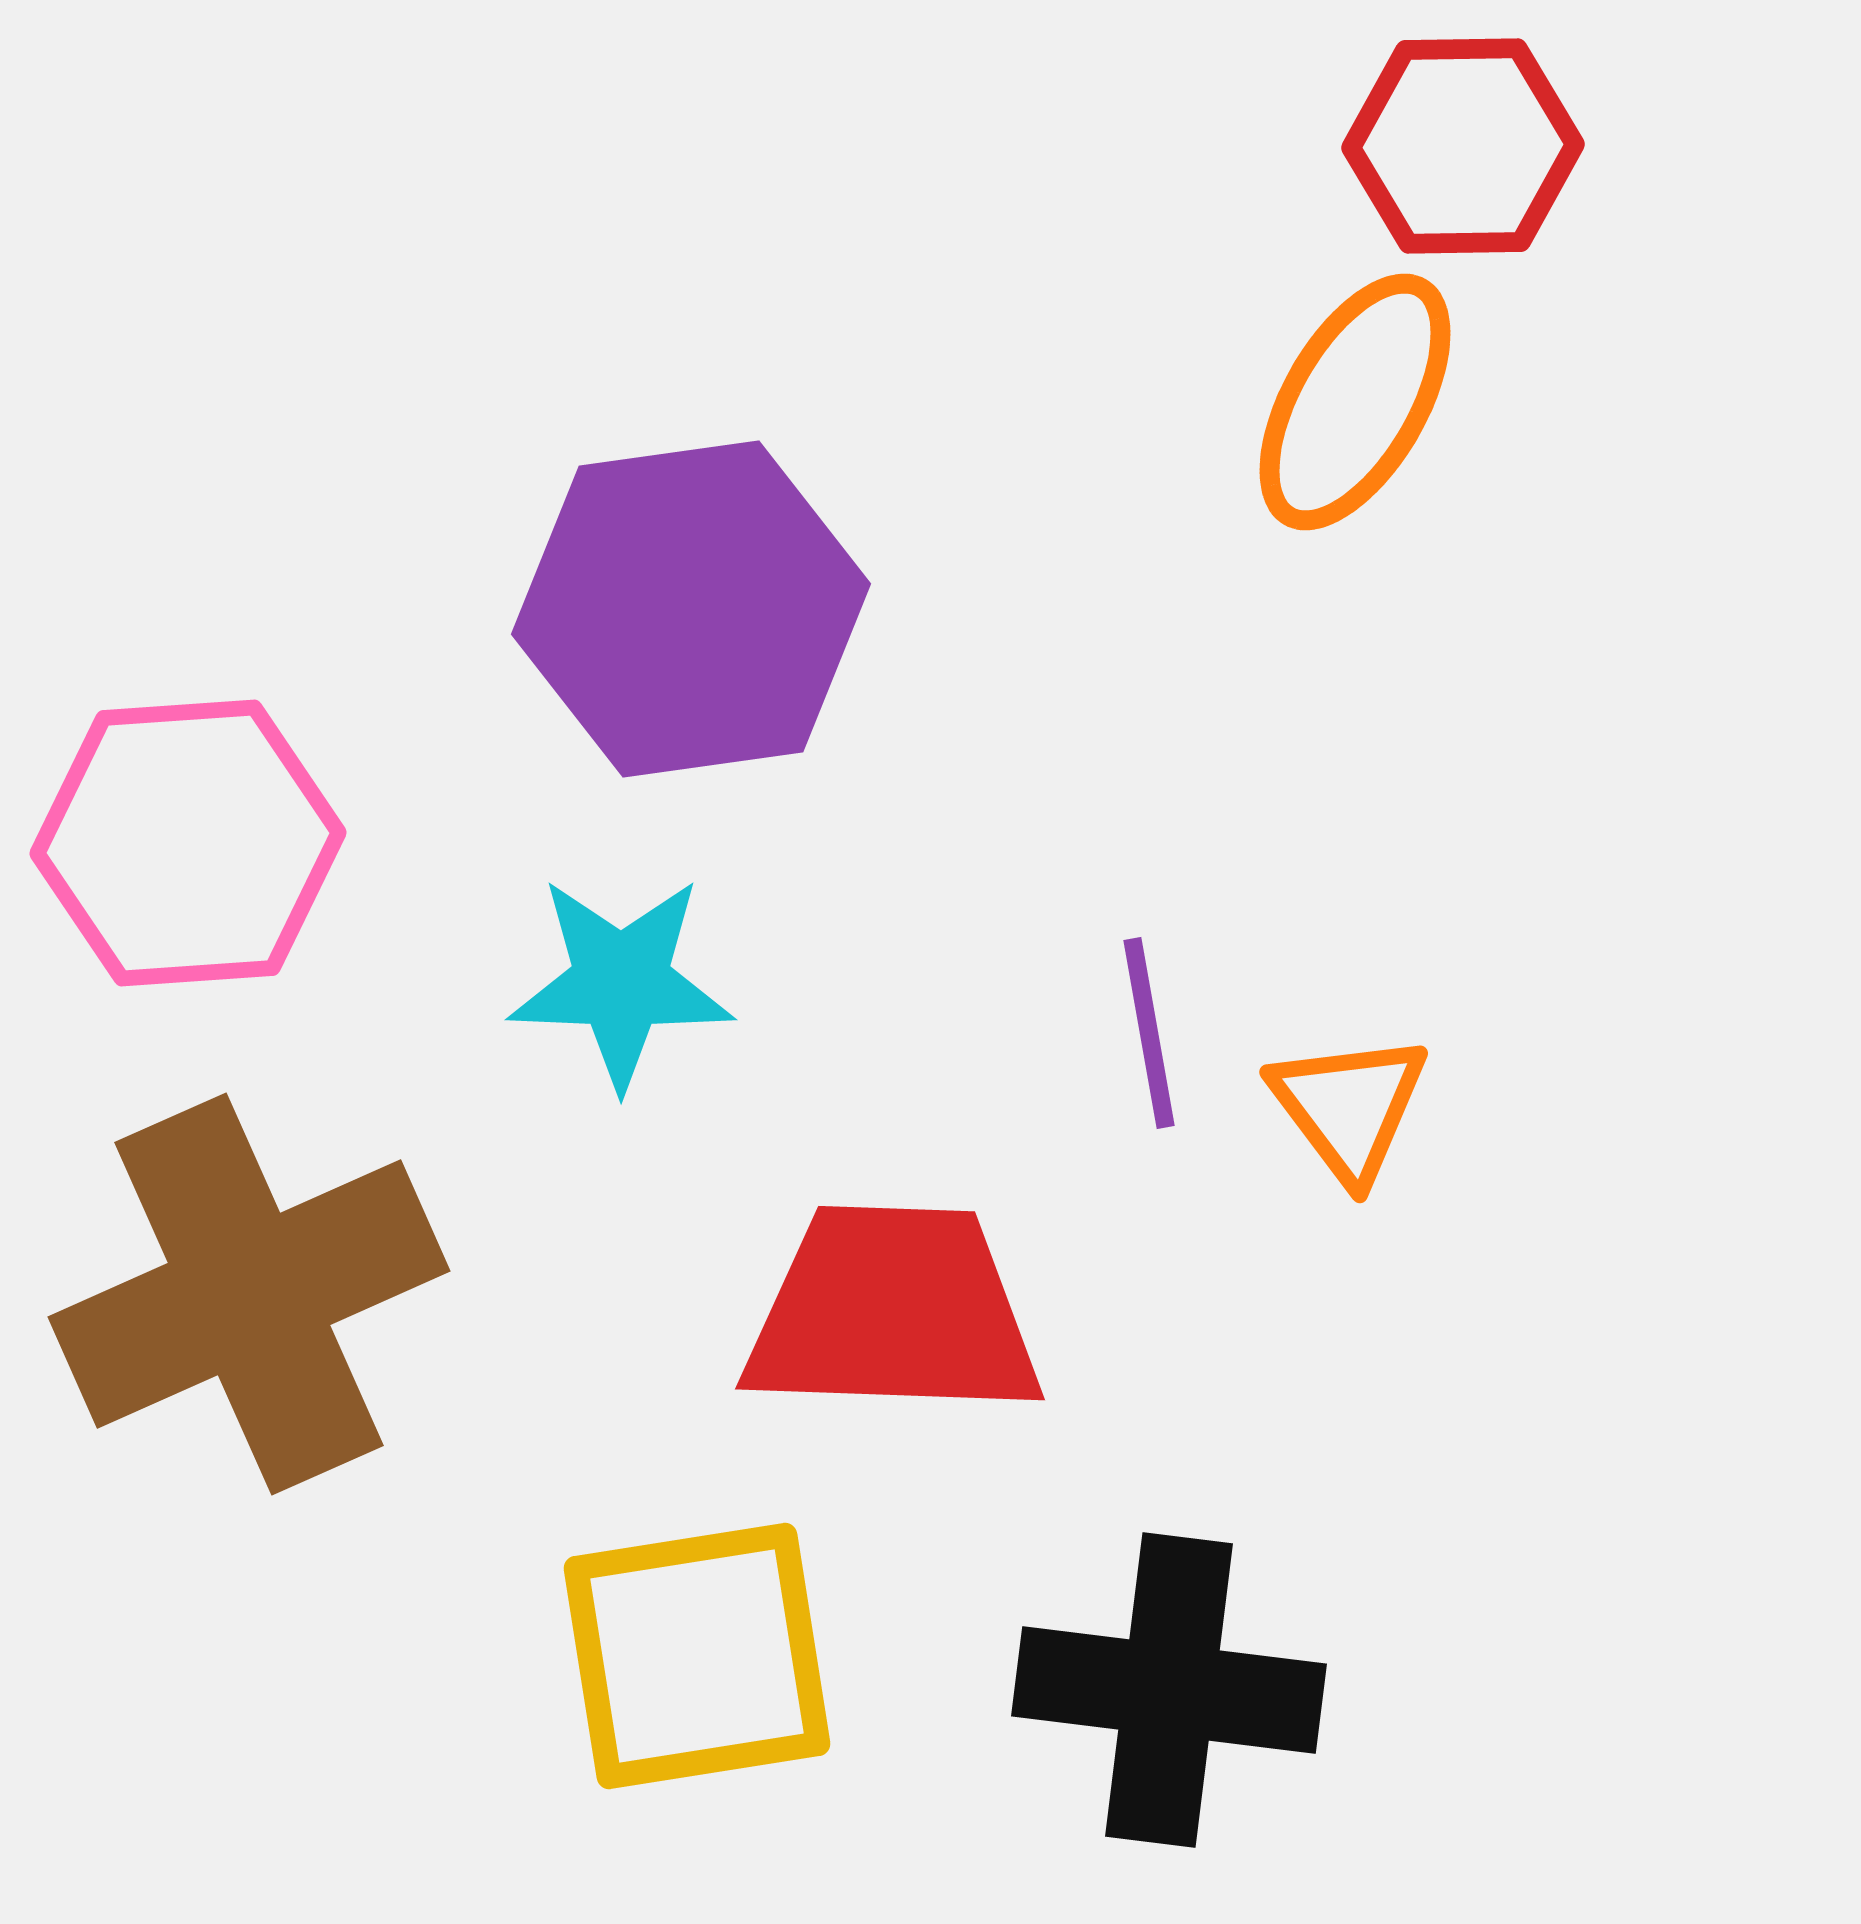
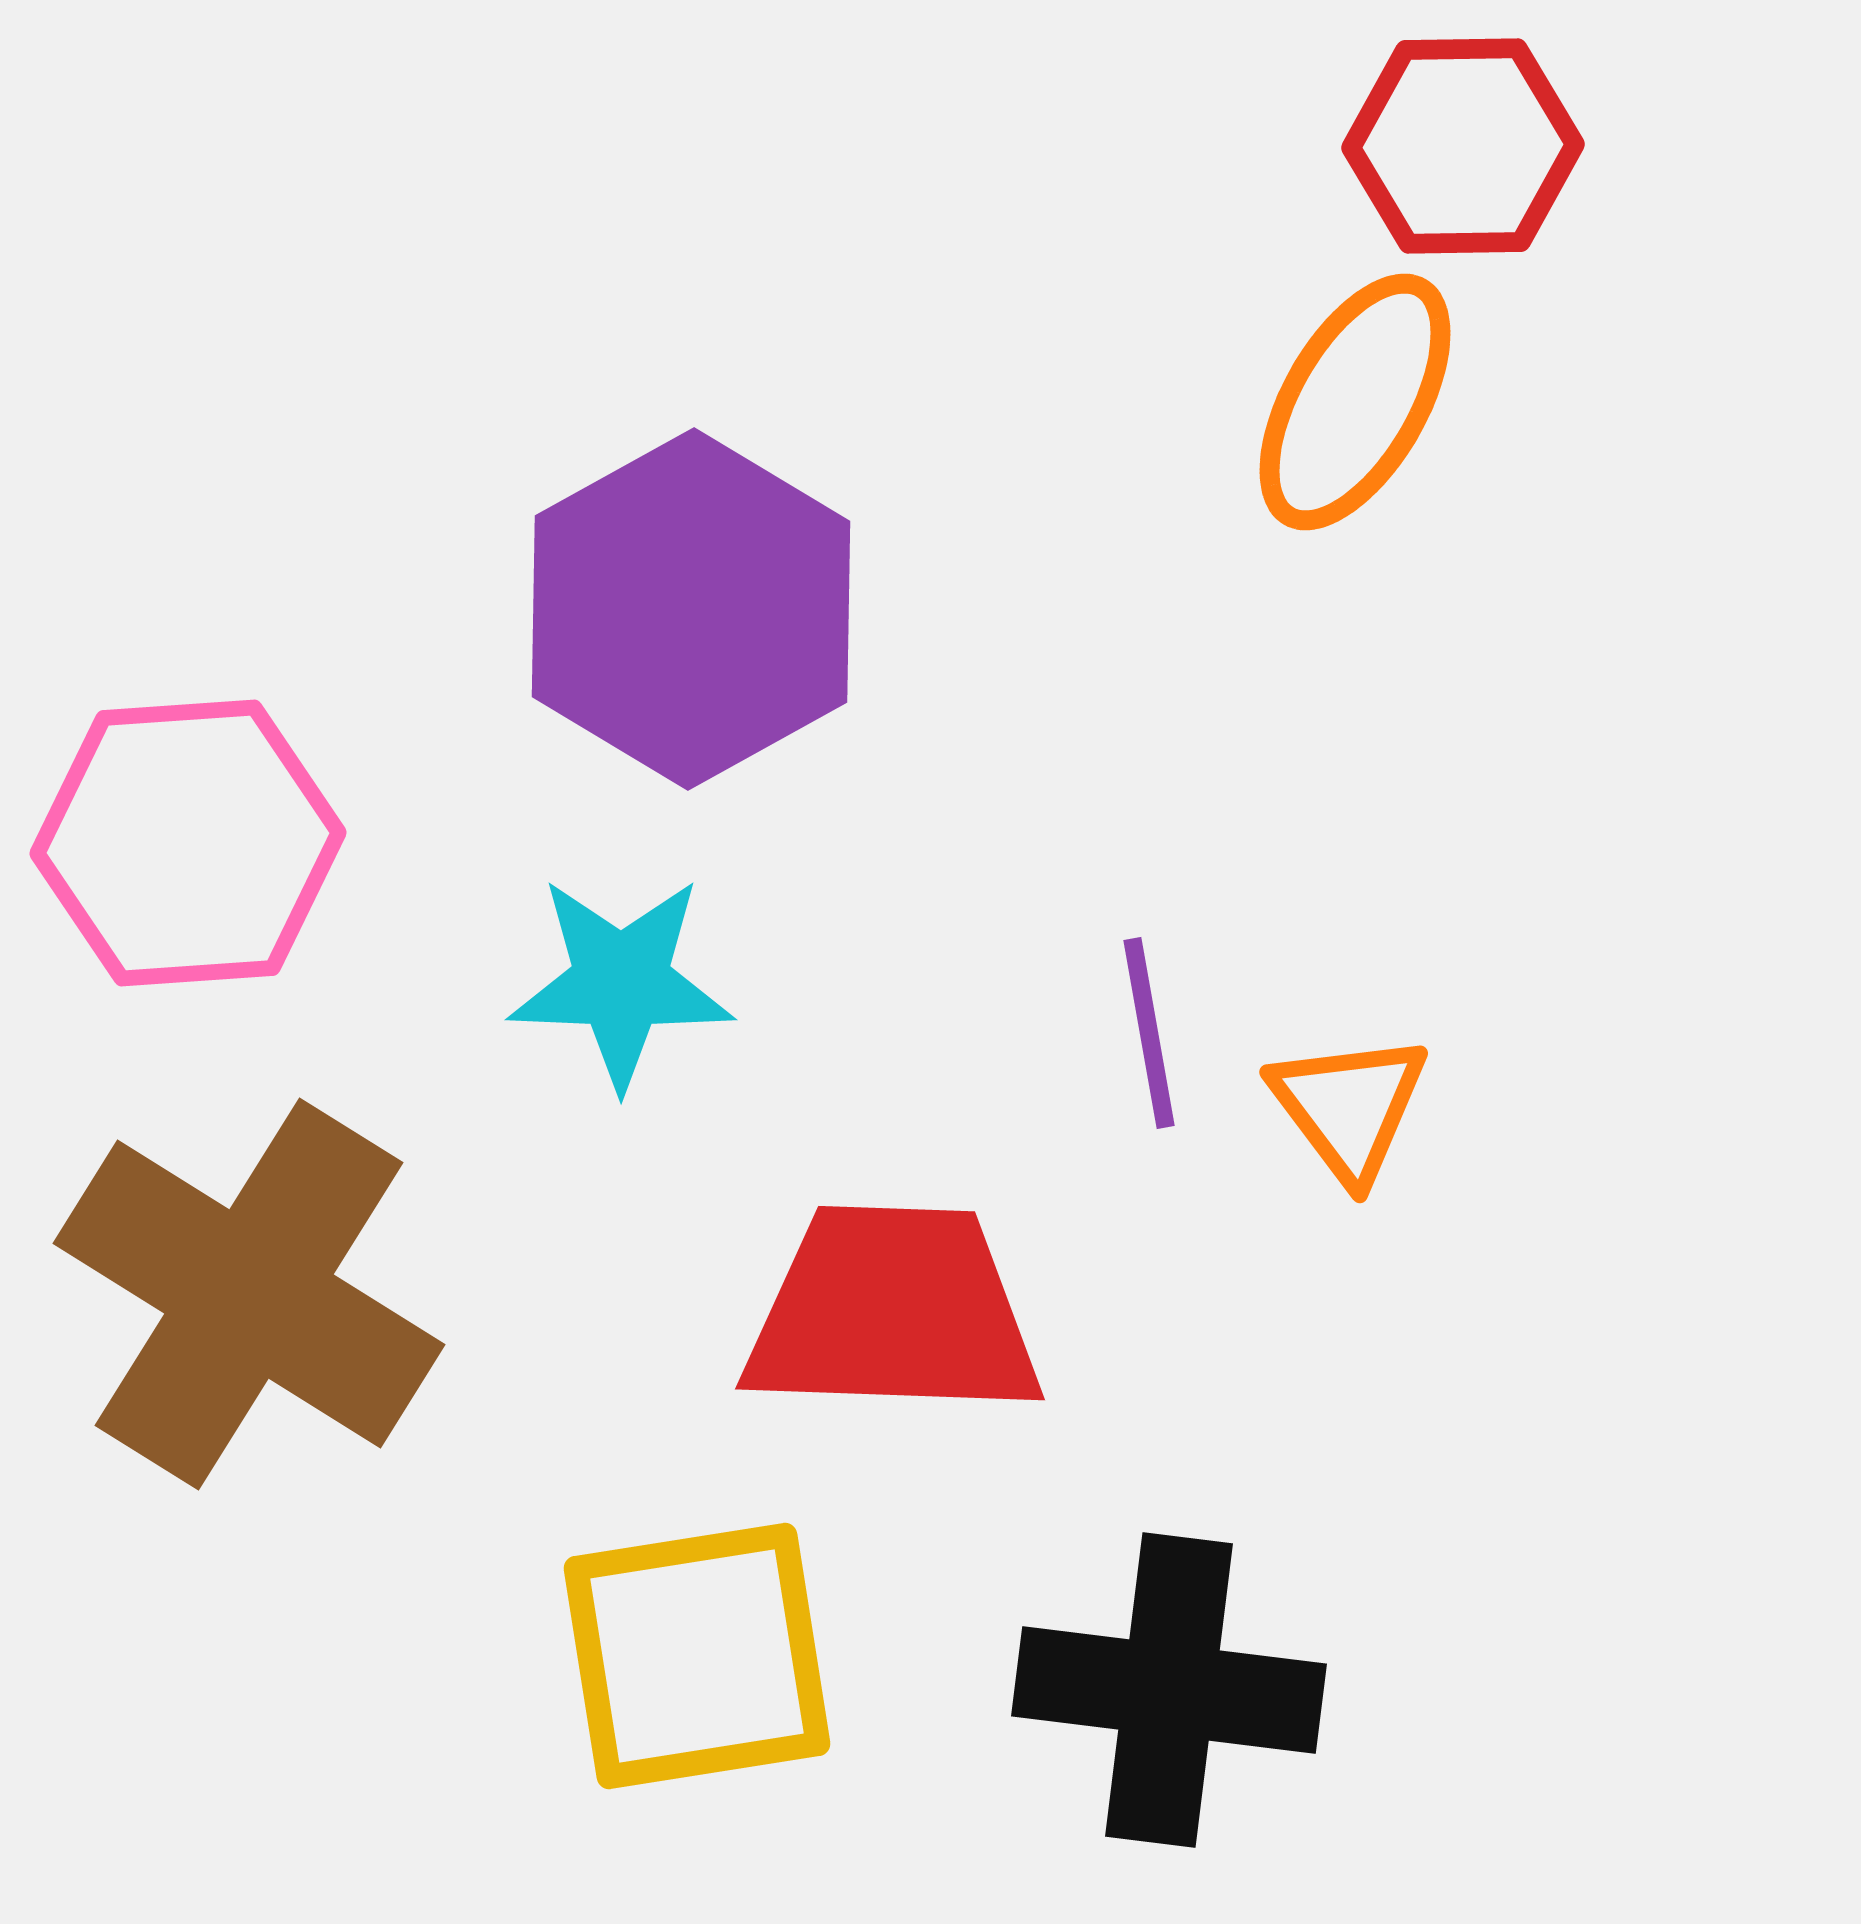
purple hexagon: rotated 21 degrees counterclockwise
brown cross: rotated 34 degrees counterclockwise
